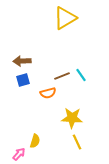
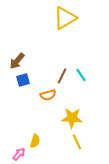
brown arrow: moved 5 px left; rotated 48 degrees counterclockwise
brown line: rotated 42 degrees counterclockwise
orange semicircle: moved 2 px down
